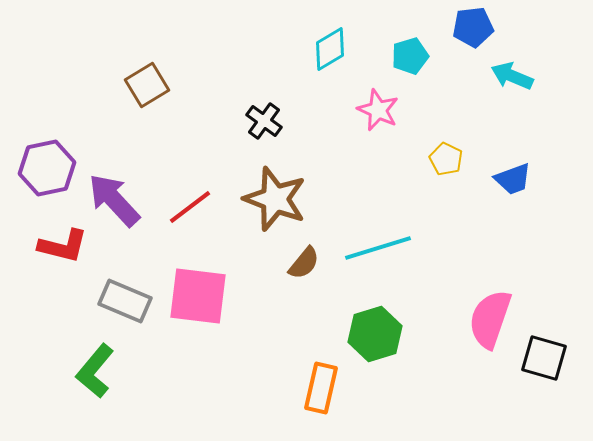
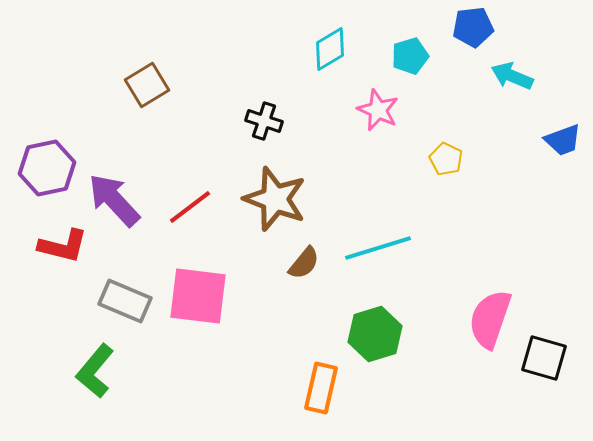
black cross: rotated 18 degrees counterclockwise
blue trapezoid: moved 50 px right, 39 px up
